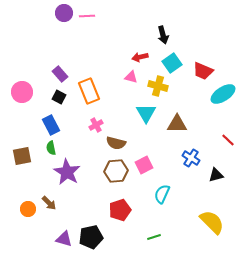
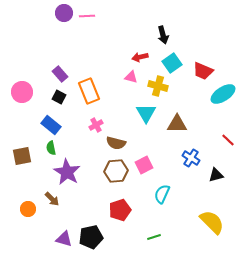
blue rectangle: rotated 24 degrees counterclockwise
brown arrow: moved 3 px right, 4 px up
